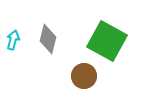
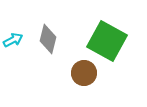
cyan arrow: rotated 48 degrees clockwise
brown circle: moved 3 px up
